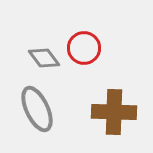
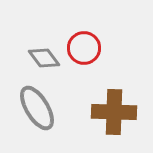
gray ellipse: moved 1 px up; rotated 6 degrees counterclockwise
